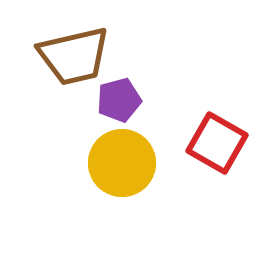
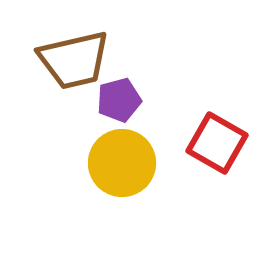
brown trapezoid: moved 4 px down
